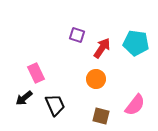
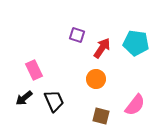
pink rectangle: moved 2 px left, 3 px up
black trapezoid: moved 1 px left, 4 px up
